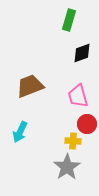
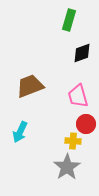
red circle: moved 1 px left
